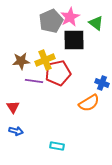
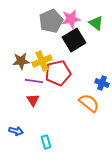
pink star: moved 1 px right, 2 px down; rotated 18 degrees clockwise
black square: rotated 30 degrees counterclockwise
yellow cross: moved 3 px left, 1 px down
orange semicircle: rotated 110 degrees counterclockwise
red triangle: moved 20 px right, 7 px up
cyan rectangle: moved 11 px left, 4 px up; rotated 64 degrees clockwise
